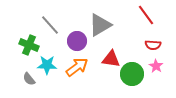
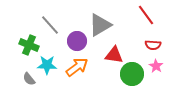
red triangle: moved 3 px right, 4 px up
